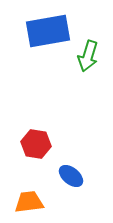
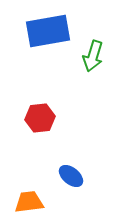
green arrow: moved 5 px right
red hexagon: moved 4 px right, 26 px up; rotated 16 degrees counterclockwise
